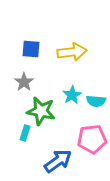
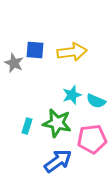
blue square: moved 4 px right, 1 px down
gray star: moved 10 px left, 19 px up; rotated 12 degrees counterclockwise
cyan star: rotated 12 degrees clockwise
cyan semicircle: rotated 18 degrees clockwise
green star: moved 16 px right, 12 px down
cyan rectangle: moved 2 px right, 7 px up
